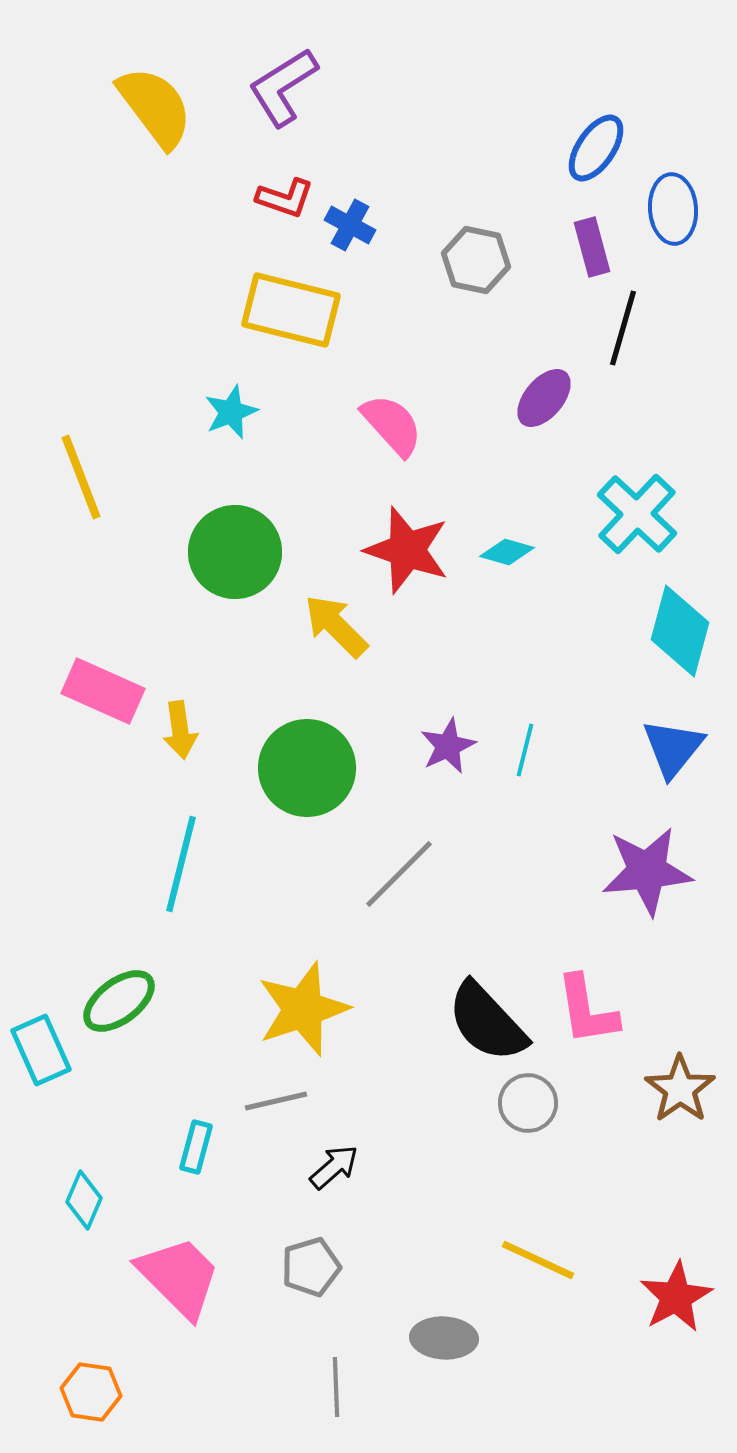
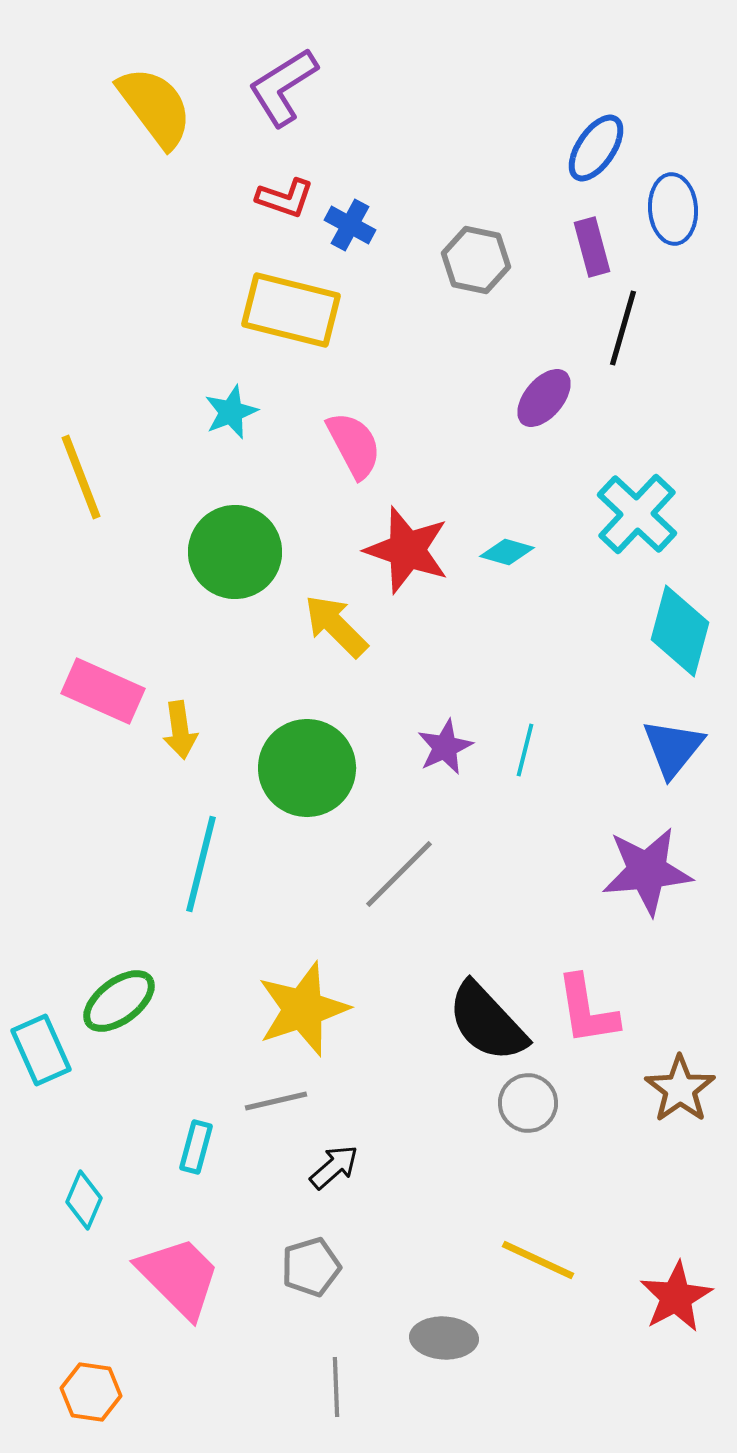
pink semicircle at (392, 425): moved 38 px left, 20 px down; rotated 14 degrees clockwise
purple star at (448, 746): moved 3 px left, 1 px down
cyan line at (181, 864): moved 20 px right
